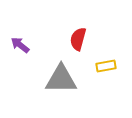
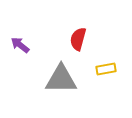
yellow rectangle: moved 3 px down
